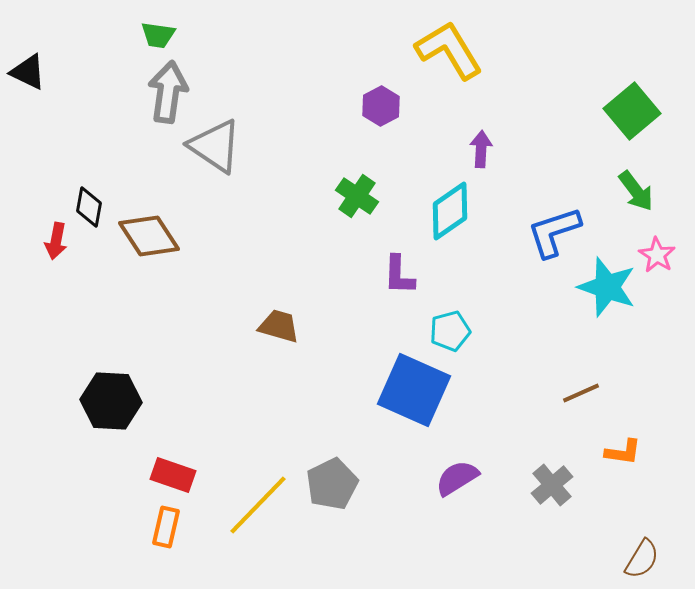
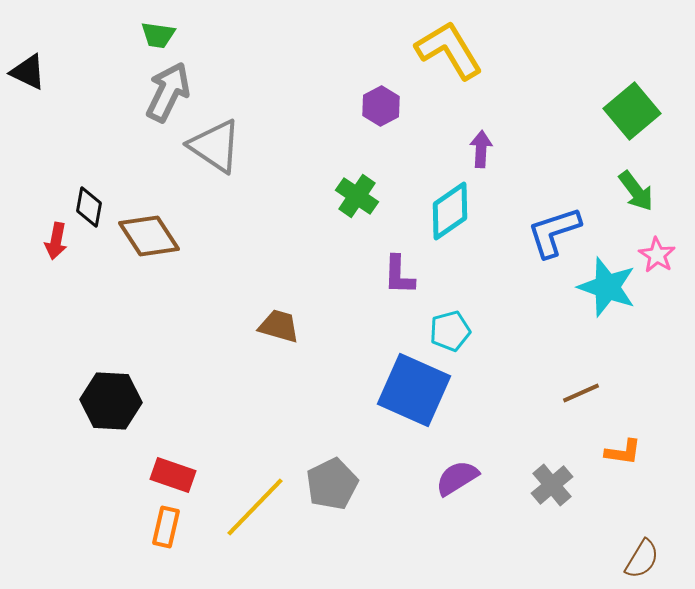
gray arrow: rotated 18 degrees clockwise
yellow line: moved 3 px left, 2 px down
